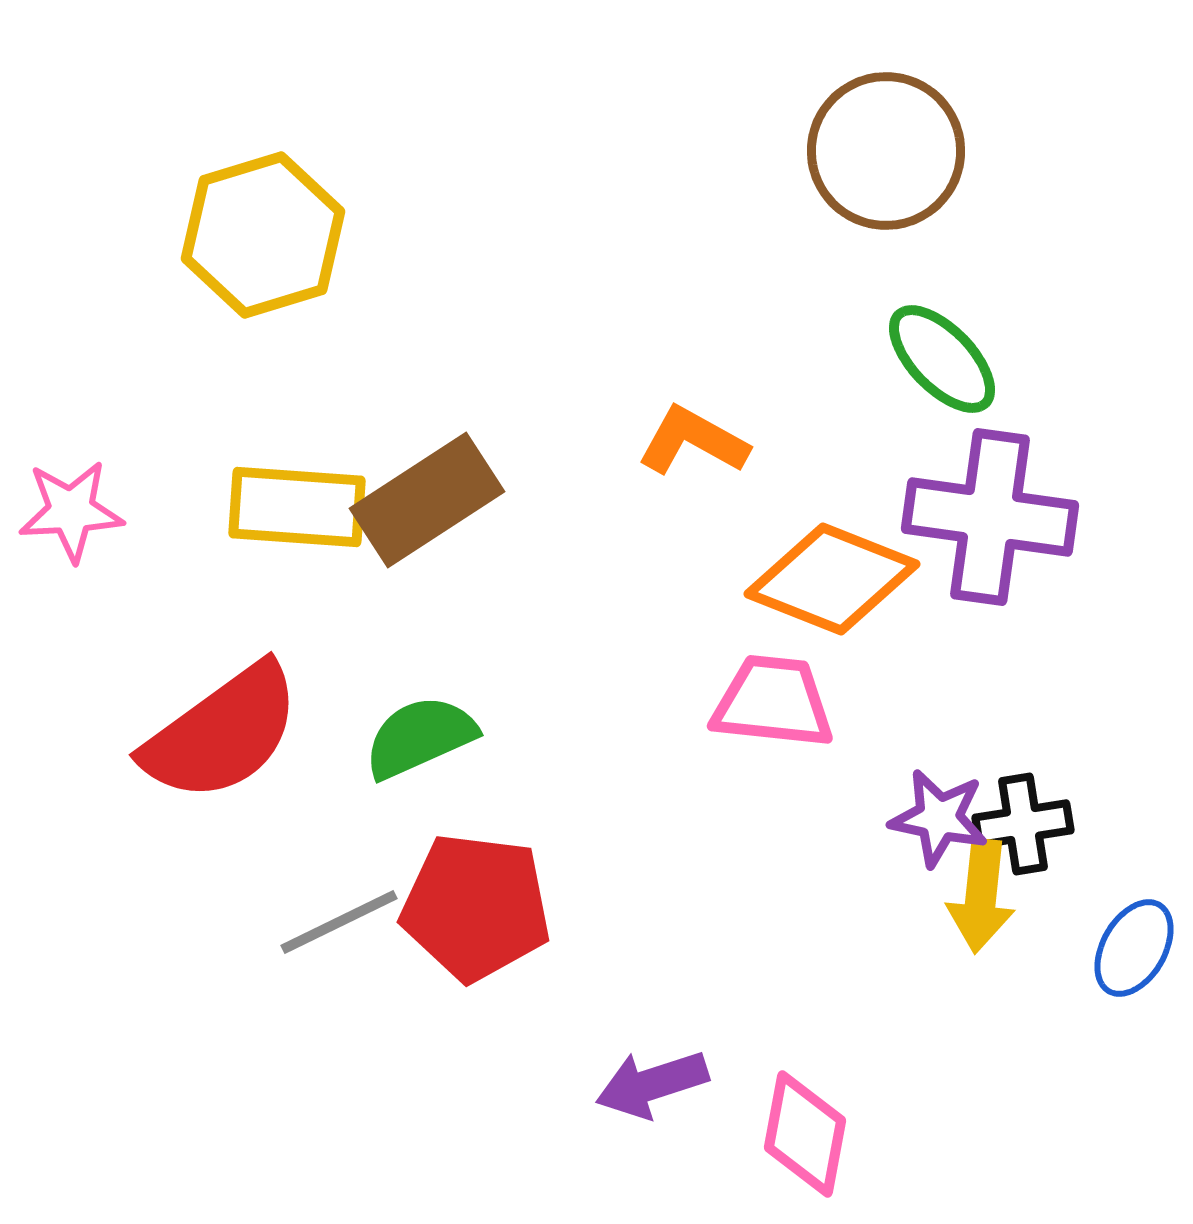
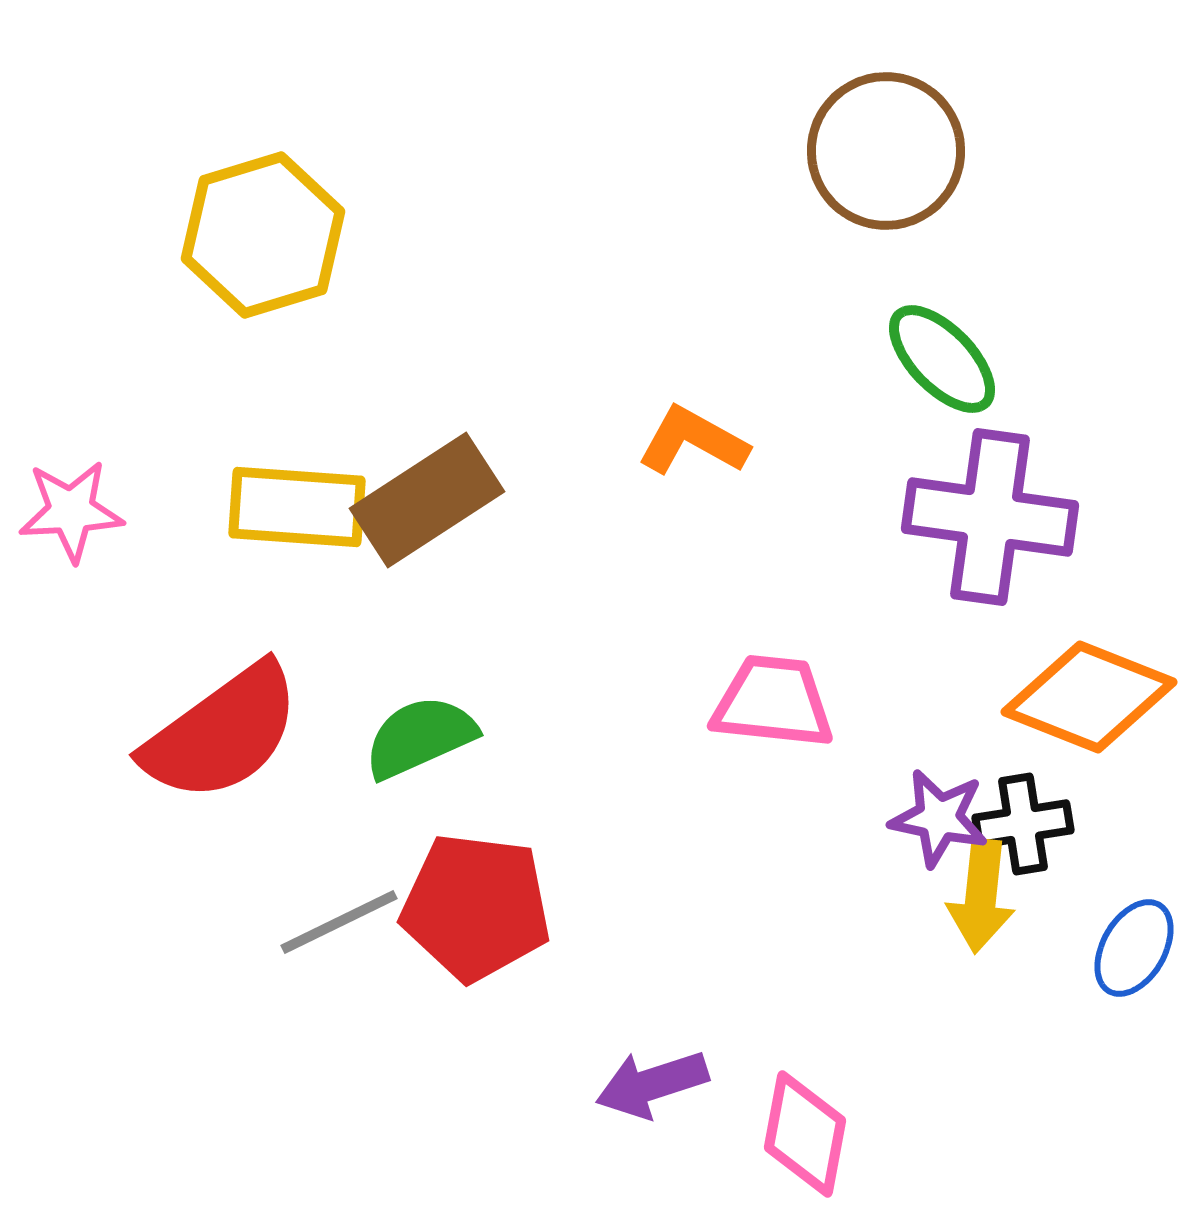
orange diamond: moved 257 px right, 118 px down
